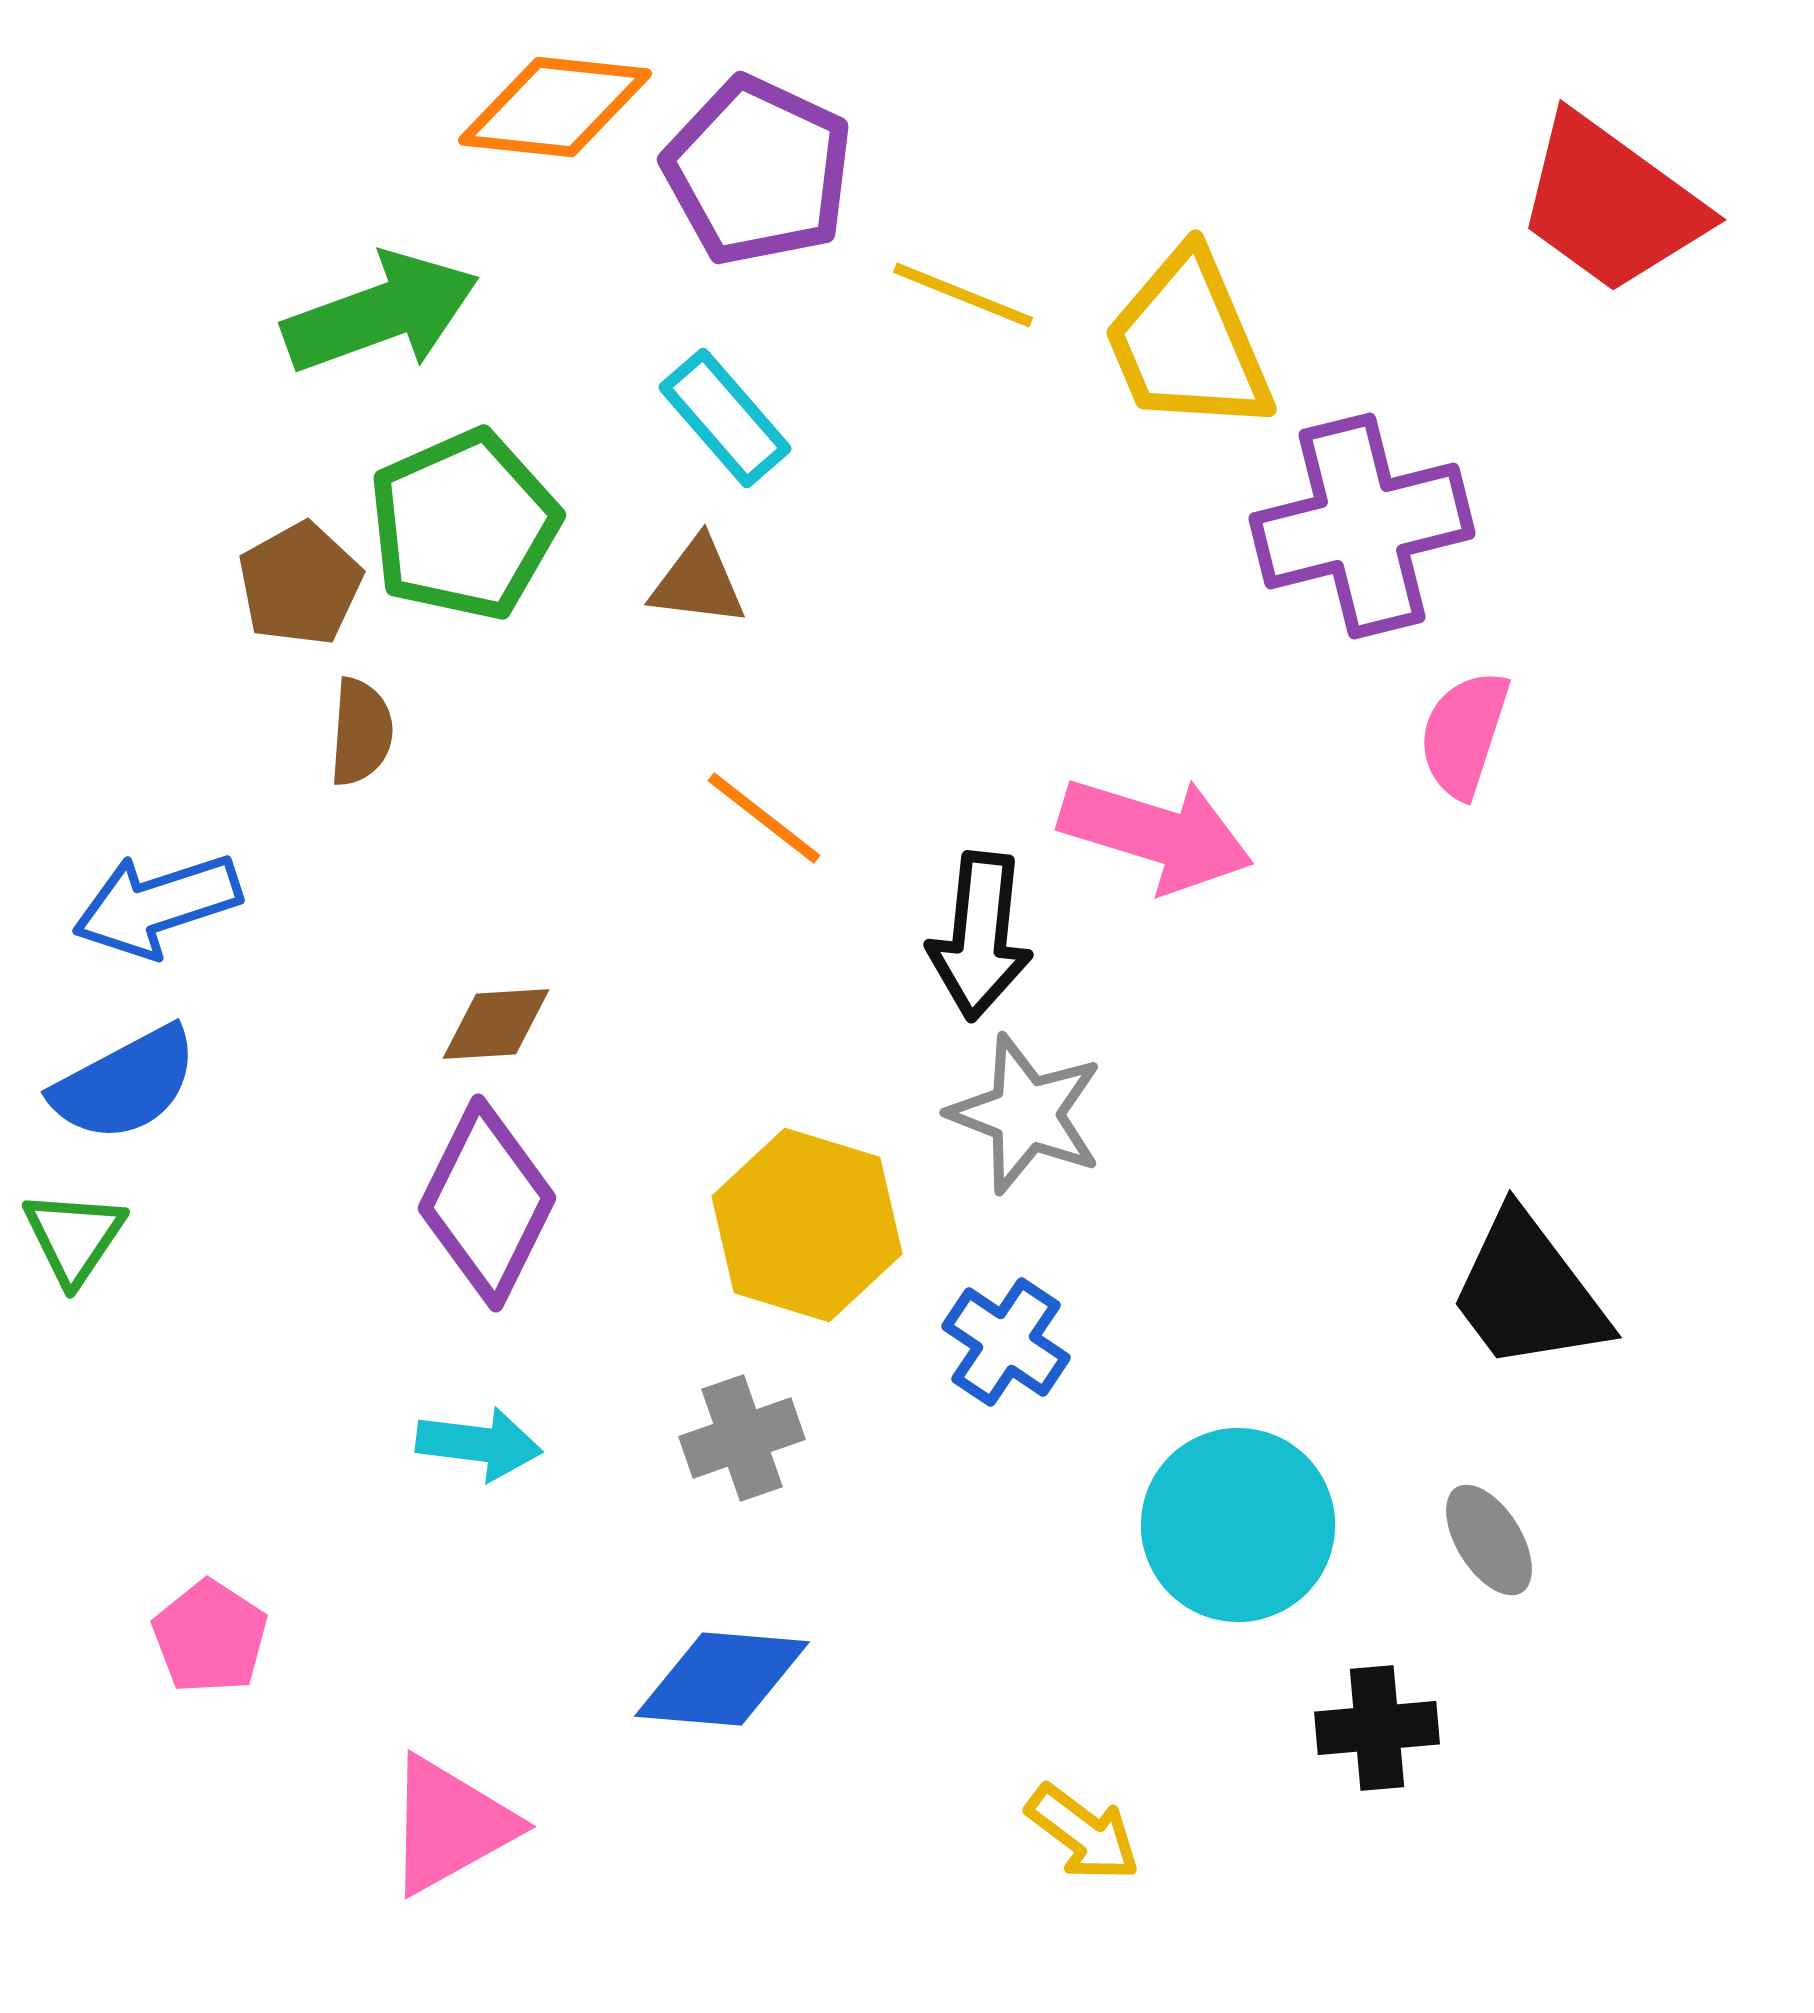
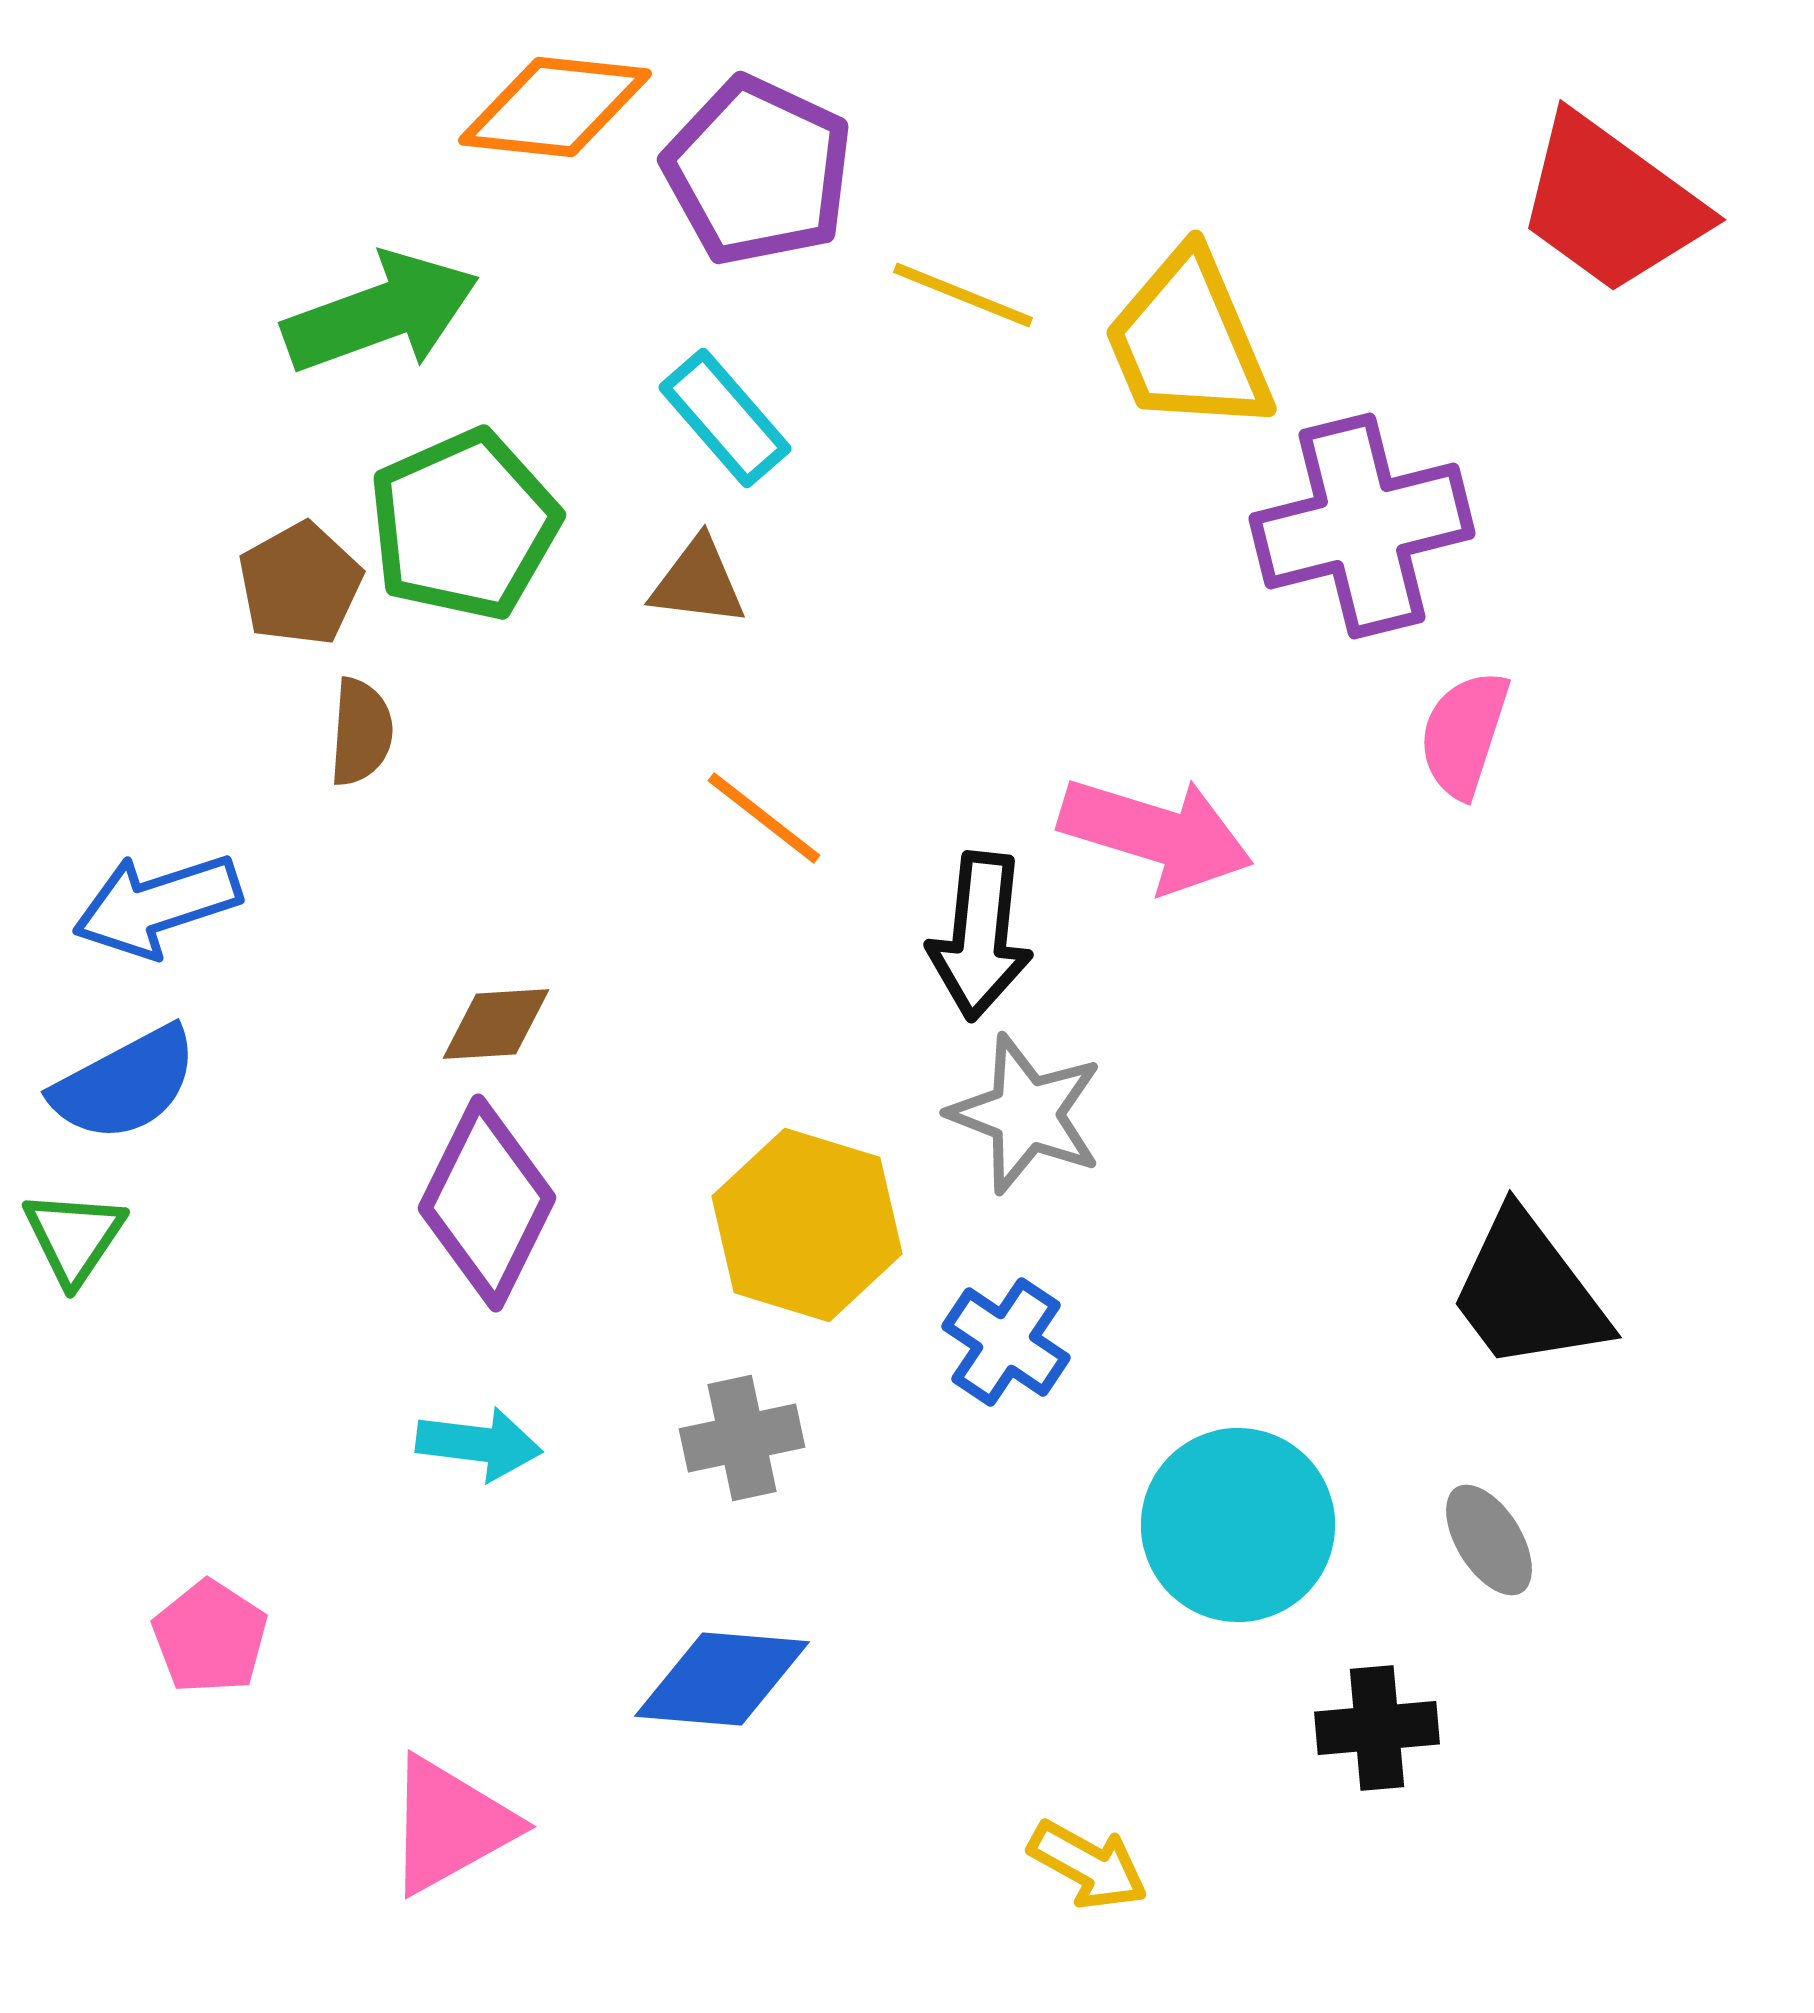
gray cross: rotated 7 degrees clockwise
yellow arrow: moved 5 px right, 32 px down; rotated 8 degrees counterclockwise
